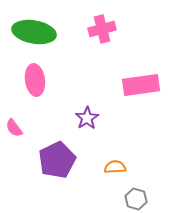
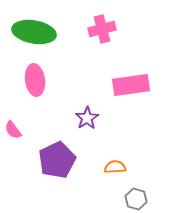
pink rectangle: moved 10 px left
pink semicircle: moved 1 px left, 2 px down
